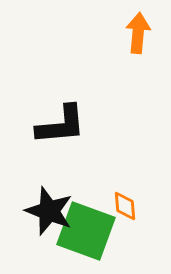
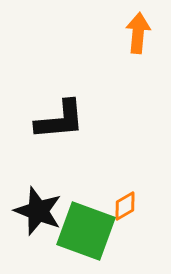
black L-shape: moved 1 px left, 5 px up
orange diamond: rotated 64 degrees clockwise
black star: moved 11 px left
